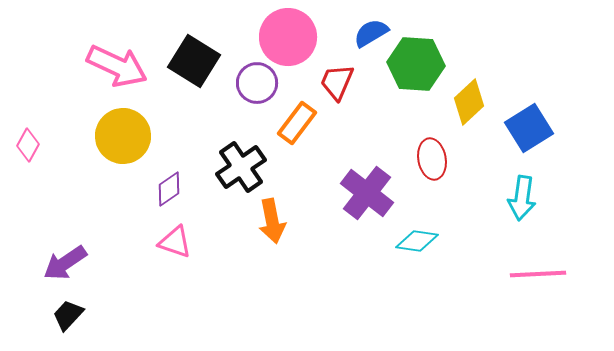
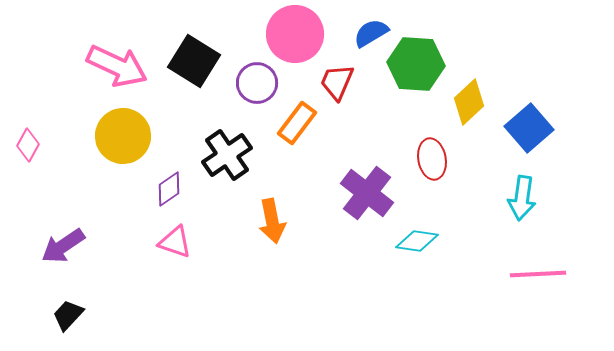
pink circle: moved 7 px right, 3 px up
blue square: rotated 9 degrees counterclockwise
black cross: moved 14 px left, 12 px up
purple arrow: moved 2 px left, 17 px up
